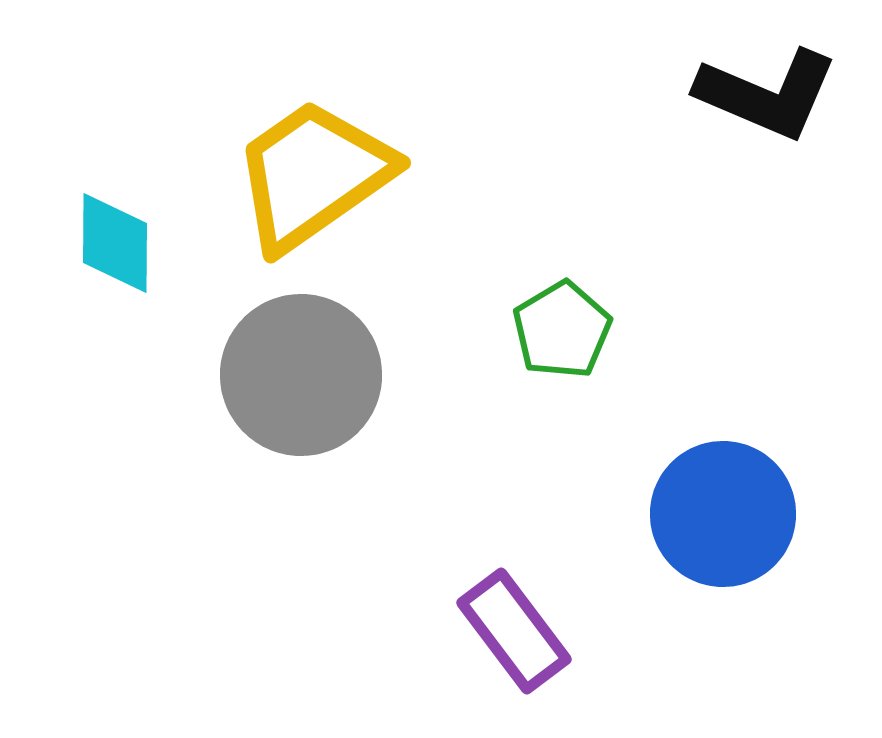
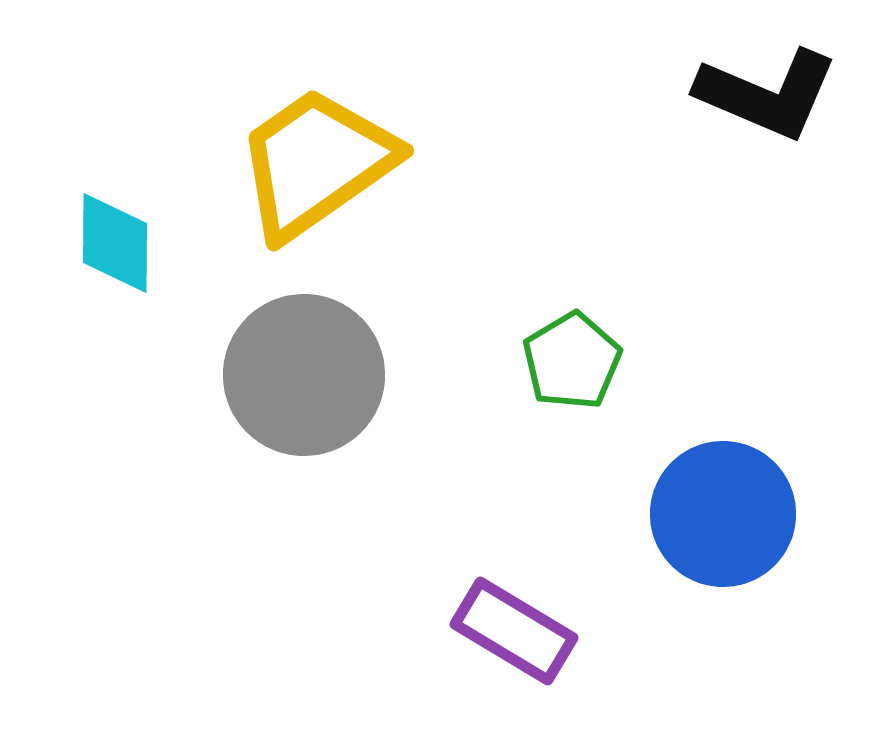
yellow trapezoid: moved 3 px right, 12 px up
green pentagon: moved 10 px right, 31 px down
gray circle: moved 3 px right
purple rectangle: rotated 22 degrees counterclockwise
